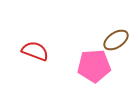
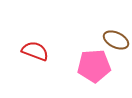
brown ellipse: rotated 60 degrees clockwise
